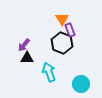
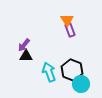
orange triangle: moved 5 px right, 1 px down
black hexagon: moved 10 px right, 27 px down
black triangle: moved 1 px left, 2 px up
